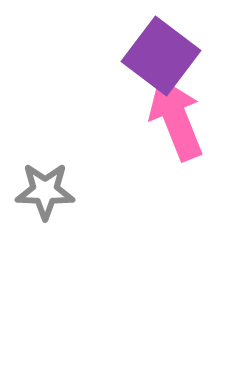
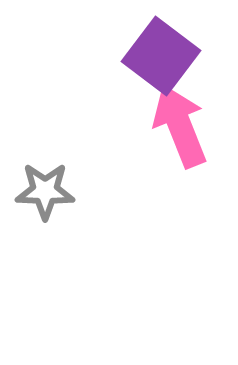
pink arrow: moved 4 px right, 7 px down
